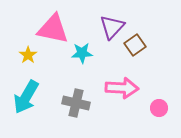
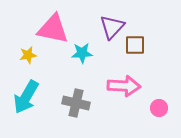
brown square: rotated 35 degrees clockwise
yellow star: rotated 24 degrees clockwise
pink arrow: moved 2 px right, 2 px up
